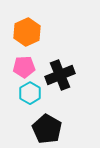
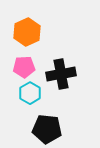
black cross: moved 1 px right, 1 px up; rotated 12 degrees clockwise
black pentagon: rotated 24 degrees counterclockwise
